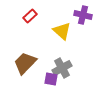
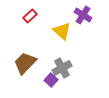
purple cross: rotated 18 degrees clockwise
purple square: moved 1 px down; rotated 32 degrees clockwise
